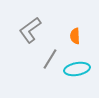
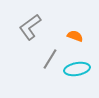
gray L-shape: moved 3 px up
orange semicircle: rotated 112 degrees clockwise
